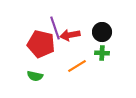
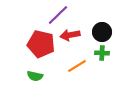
purple line: moved 3 px right, 13 px up; rotated 65 degrees clockwise
